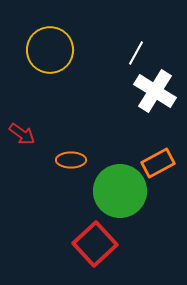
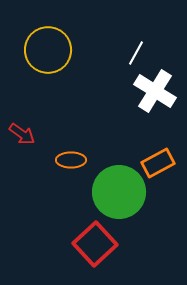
yellow circle: moved 2 px left
green circle: moved 1 px left, 1 px down
